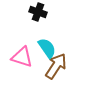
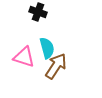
cyan semicircle: rotated 20 degrees clockwise
pink triangle: moved 2 px right
